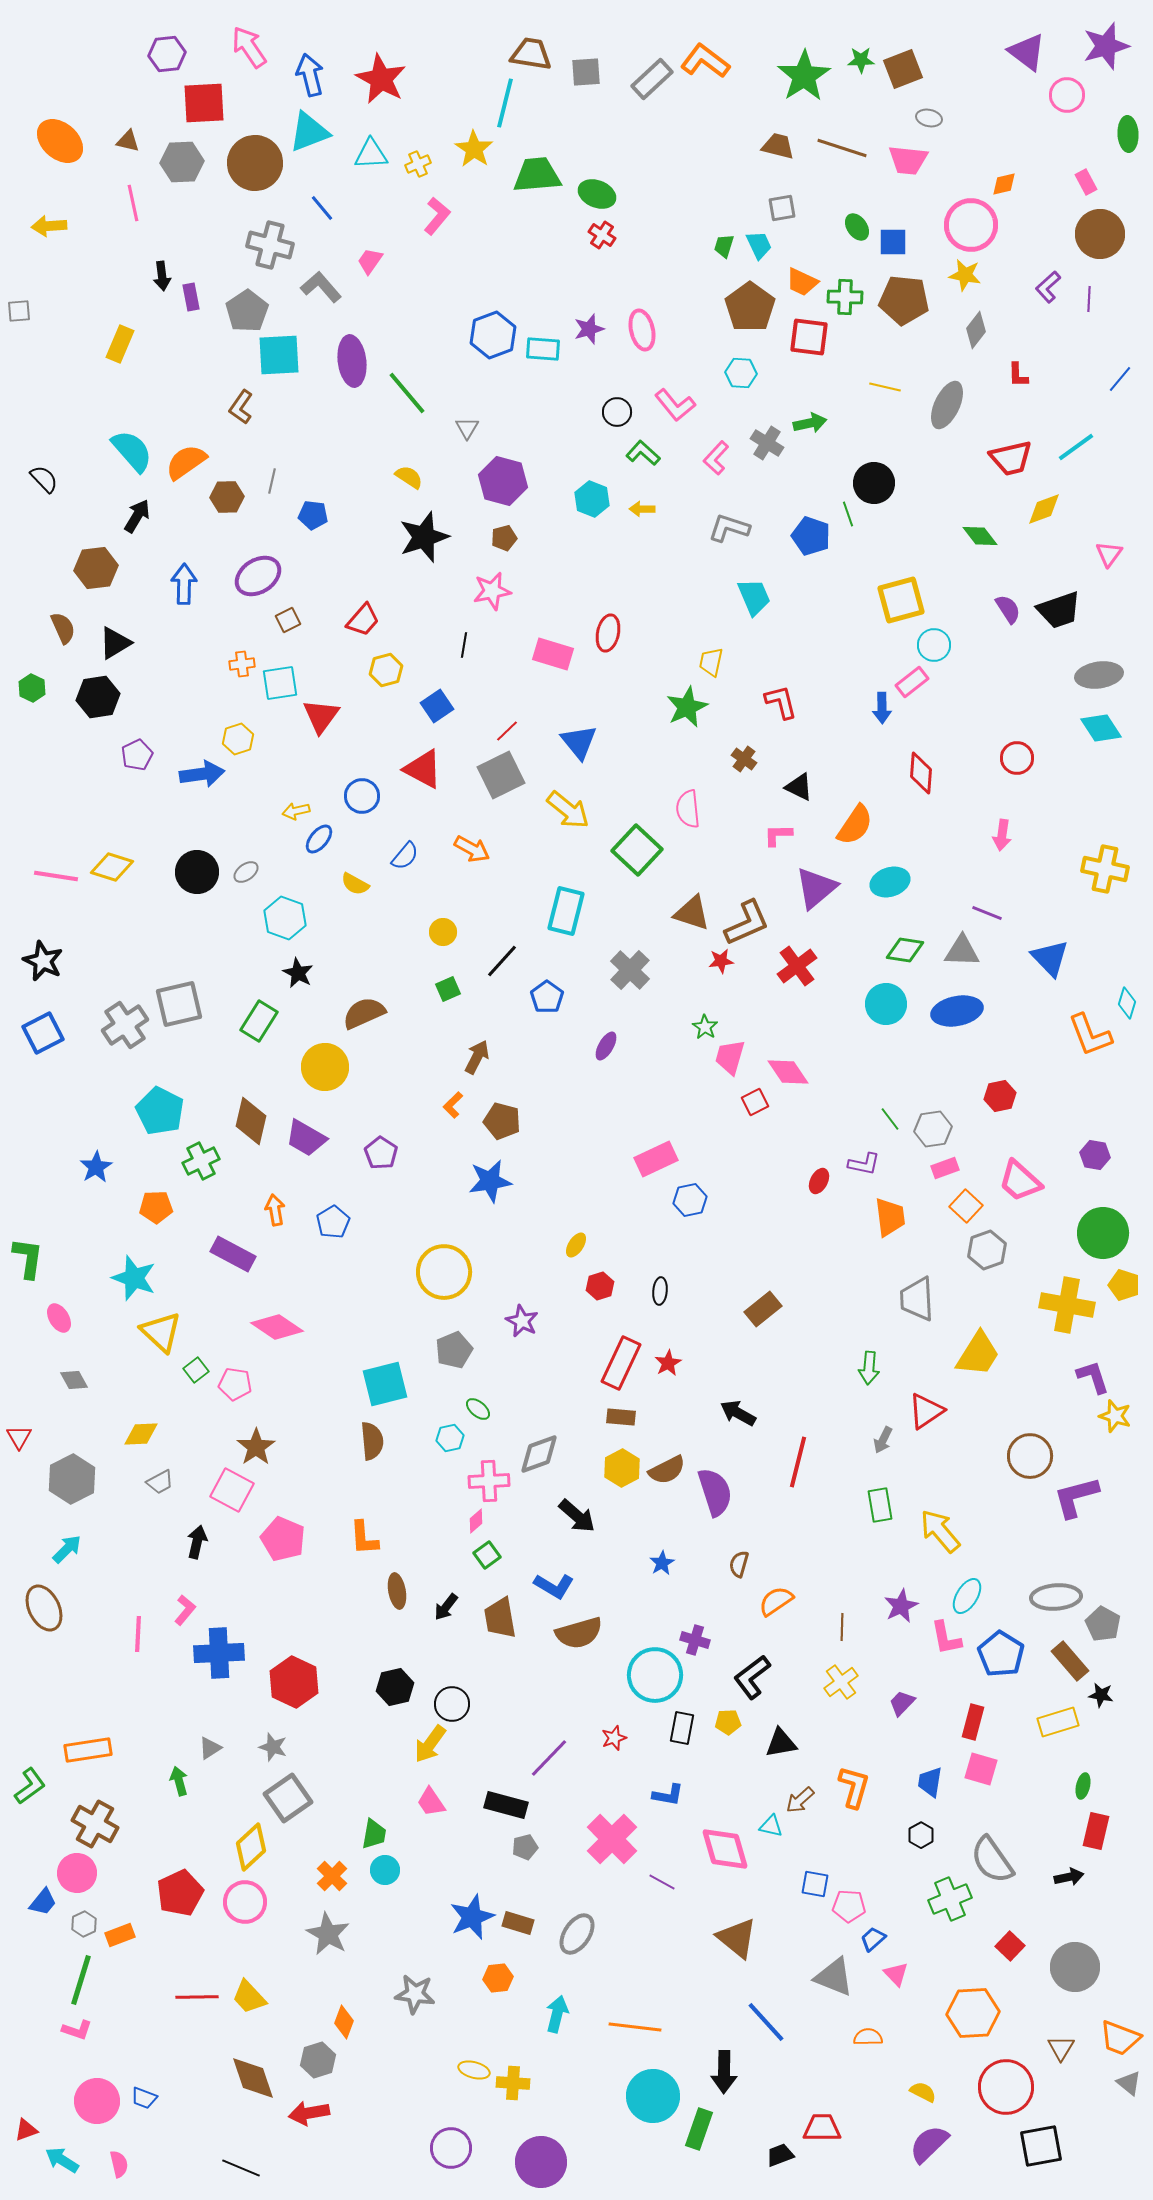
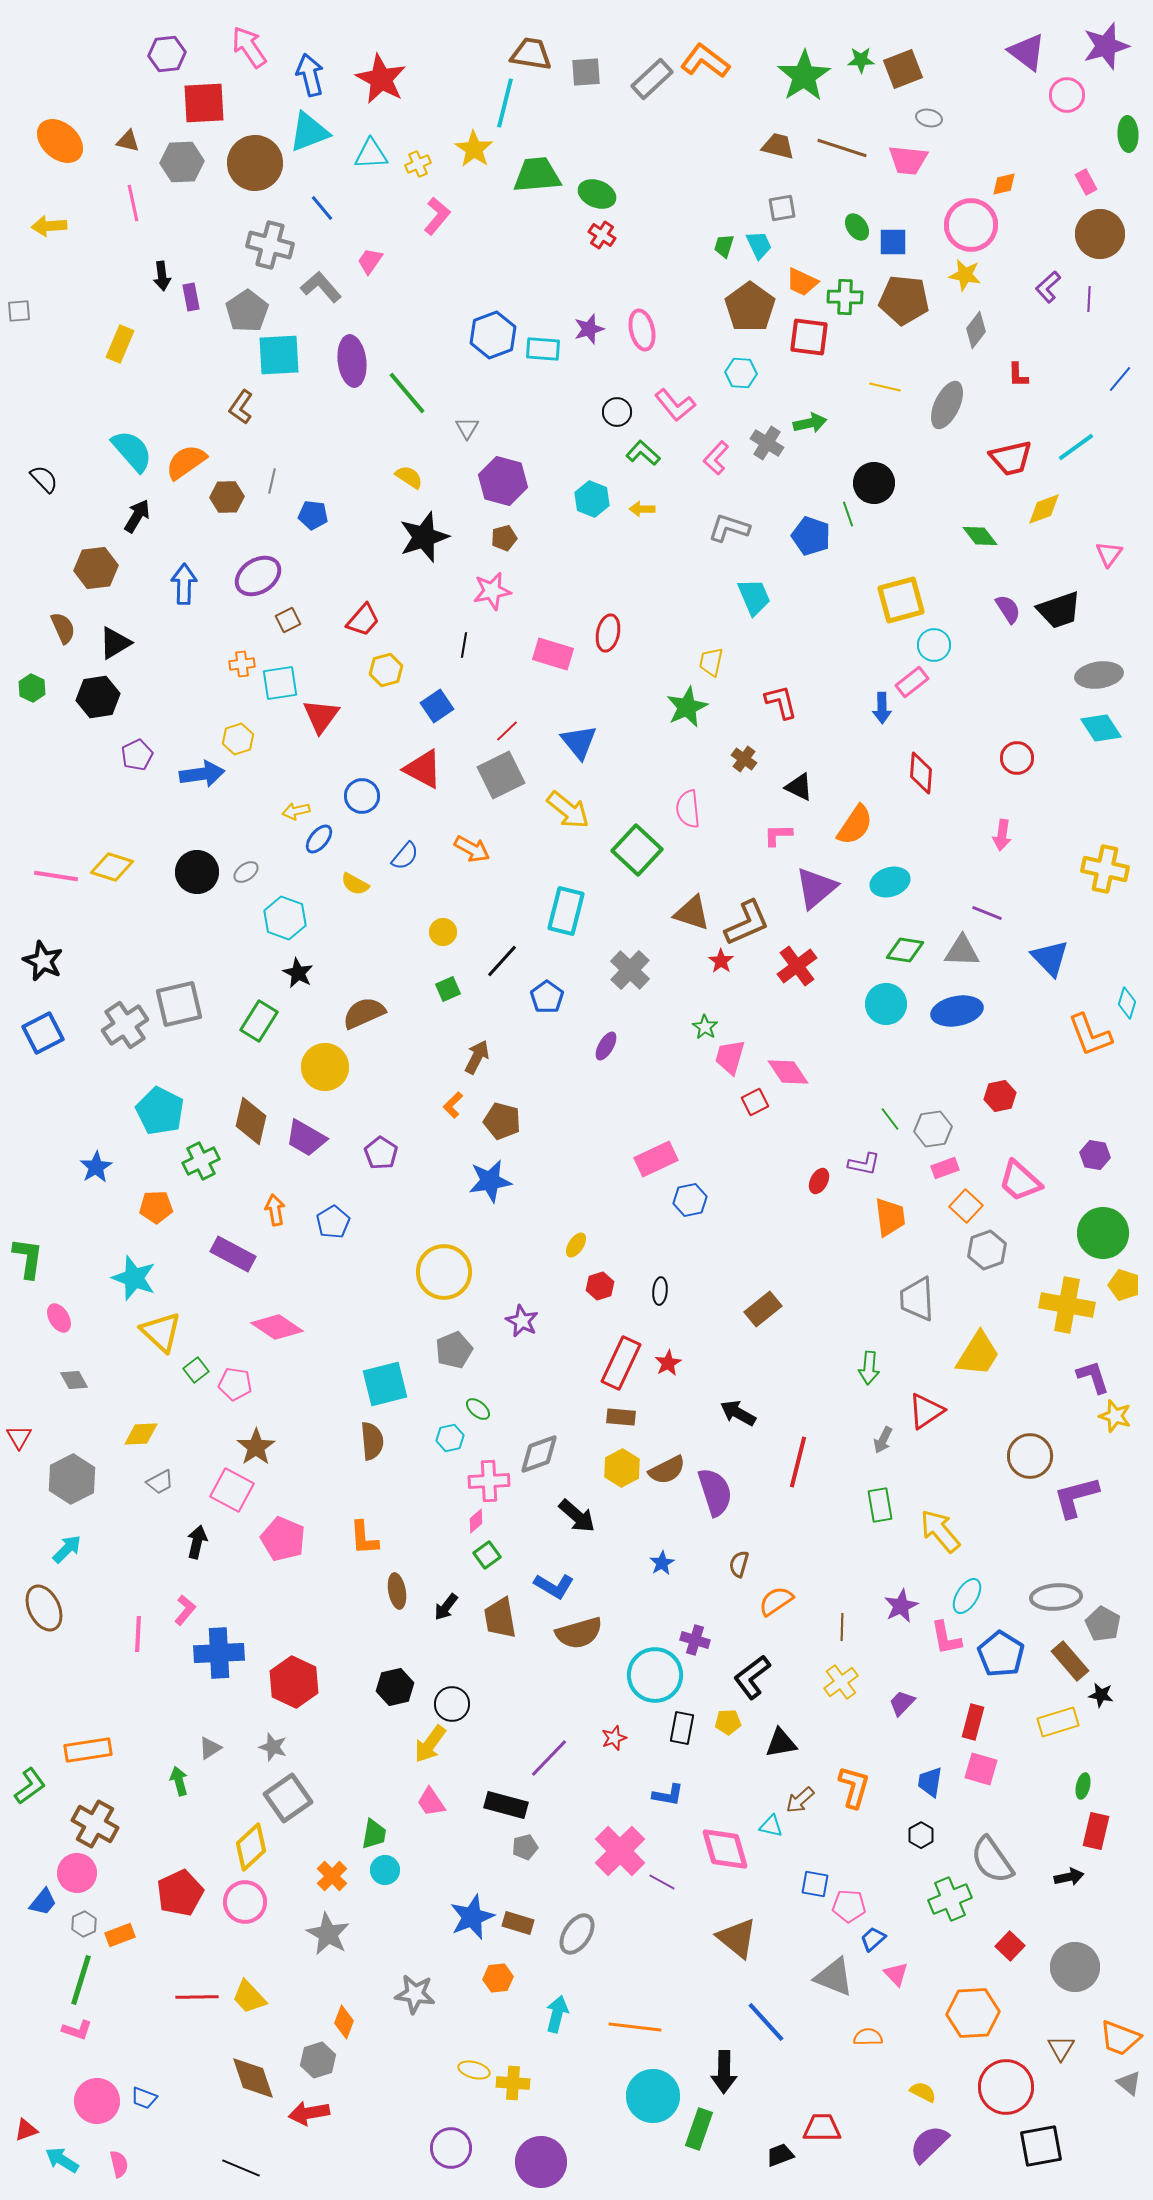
red star at (721, 961): rotated 30 degrees counterclockwise
pink cross at (612, 1839): moved 8 px right, 12 px down
